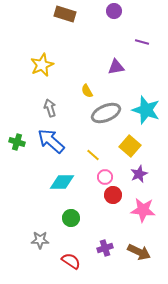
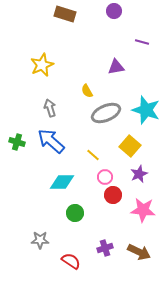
green circle: moved 4 px right, 5 px up
